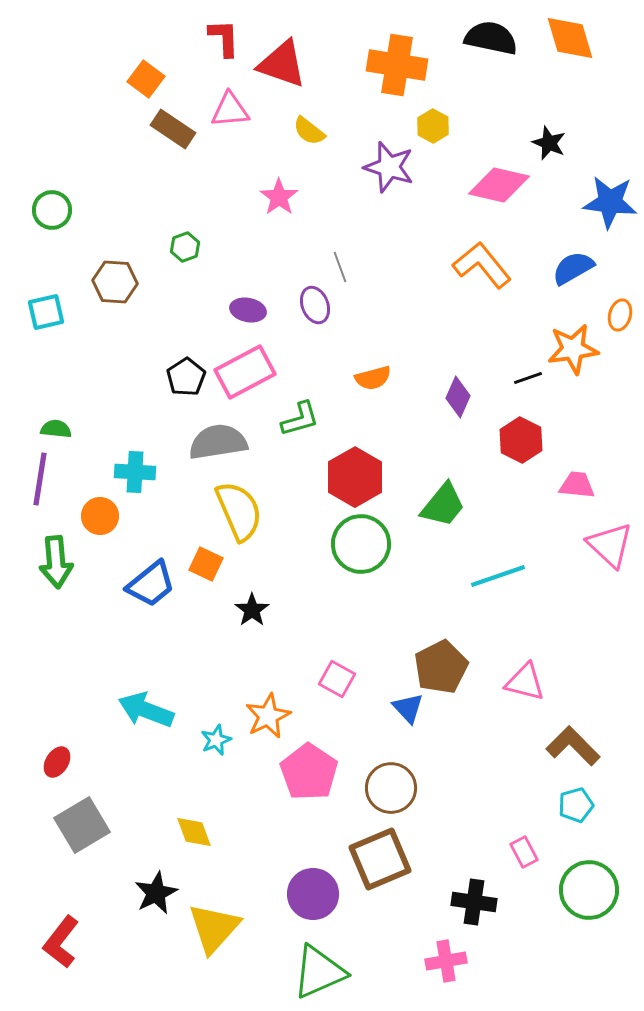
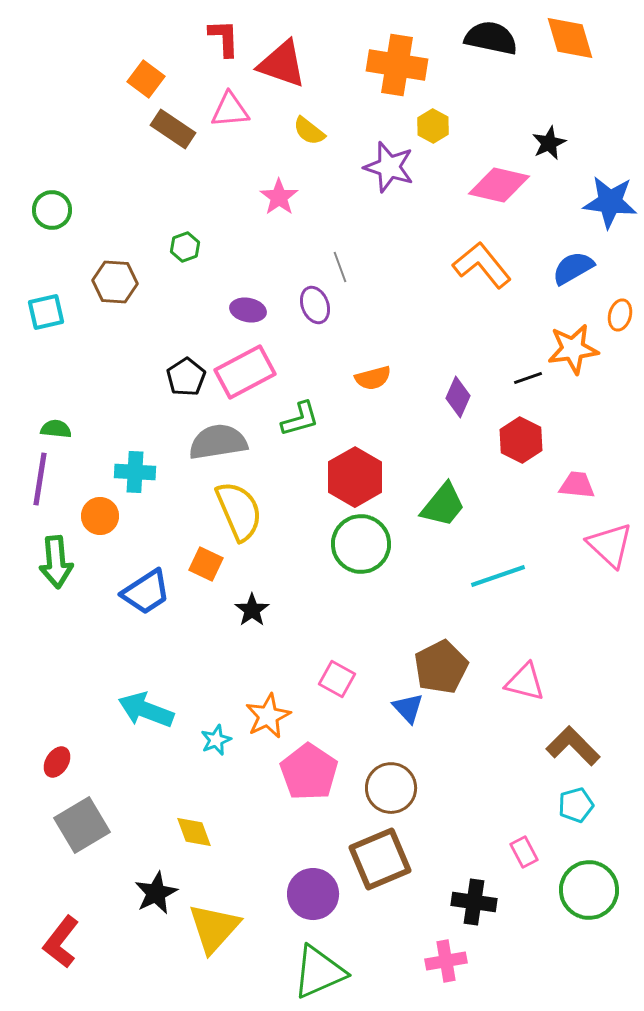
black star at (549, 143): rotated 24 degrees clockwise
blue trapezoid at (151, 584): moved 5 px left, 8 px down; rotated 6 degrees clockwise
